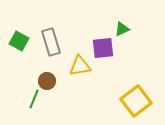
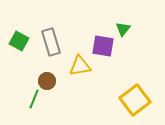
green triangle: moved 1 px right; rotated 28 degrees counterclockwise
purple square: moved 2 px up; rotated 15 degrees clockwise
yellow square: moved 1 px left, 1 px up
